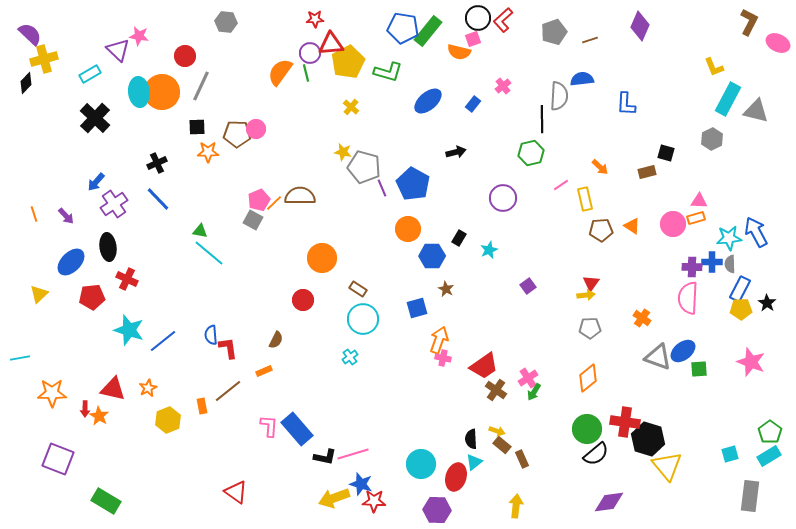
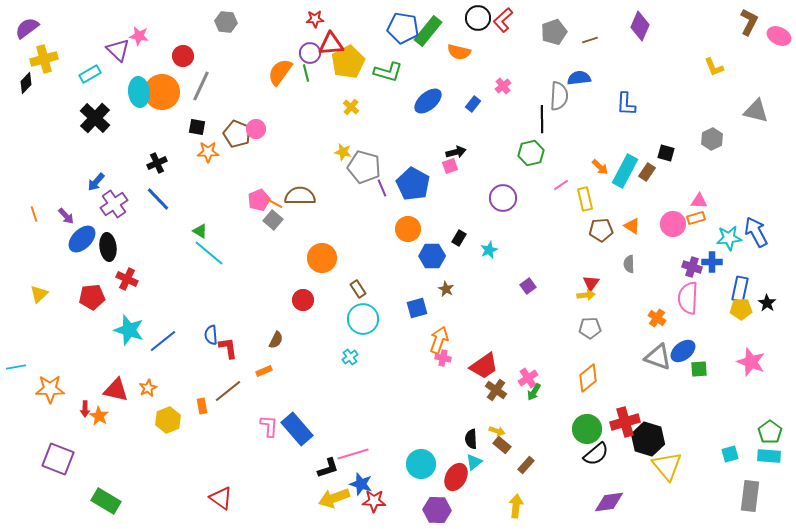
purple semicircle at (30, 34): moved 3 px left, 6 px up; rotated 80 degrees counterclockwise
pink square at (473, 39): moved 23 px left, 127 px down
pink ellipse at (778, 43): moved 1 px right, 7 px up
red circle at (185, 56): moved 2 px left
blue semicircle at (582, 79): moved 3 px left, 1 px up
cyan rectangle at (728, 99): moved 103 px left, 72 px down
black square at (197, 127): rotated 12 degrees clockwise
brown pentagon at (237, 134): rotated 20 degrees clockwise
brown rectangle at (647, 172): rotated 42 degrees counterclockwise
orange line at (274, 203): rotated 72 degrees clockwise
gray square at (253, 220): moved 20 px right; rotated 12 degrees clockwise
green triangle at (200, 231): rotated 21 degrees clockwise
blue ellipse at (71, 262): moved 11 px right, 23 px up
gray semicircle at (730, 264): moved 101 px left
purple cross at (692, 267): rotated 18 degrees clockwise
brown rectangle at (358, 289): rotated 24 degrees clockwise
blue rectangle at (740, 289): rotated 15 degrees counterclockwise
orange cross at (642, 318): moved 15 px right
cyan line at (20, 358): moved 4 px left, 9 px down
red triangle at (113, 389): moved 3 px right, 1 px down
orange star at (52, 393): moved 2 px left, 4 px up
red cross at (625, 422): rotated 24 degrees counterclockwise
cyan rectangle at (769, 456): rotated 35 degrees clockwise
black L-shape at (325, 457): moved 3 px right, 11 px down; rotated 30 degrees counterclockwise
brown rectangle at (522, 459): moved 4 px right, 6 px down; rotated 66 degrees clockwise
red ellipse at (456, 477): rotated 12 degrees clockwise
red triangle at (236, 492): moved 15 px left, 6 px down
